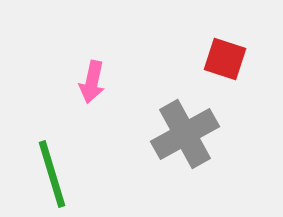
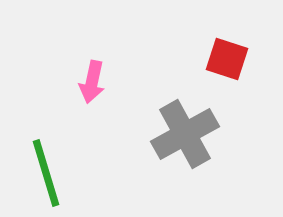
red square: moved 2 px right
green line: moved 6 px left, 1 px up
